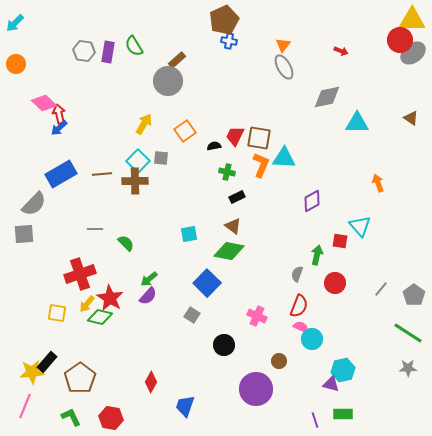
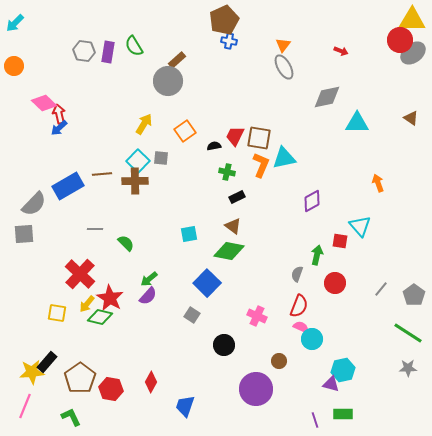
orange circle at (16, 64): moved 2 px left, 2 px down
cyan triangle at (284, 158): rotated 15 degrees counterclockwise
blue rectangle at (61, 174): moved 7 px right, 12 px down
red cross at (80, 274): rotated 28 degrees counterclockwise
red hexagon at (111, 418): moved 29 px up
